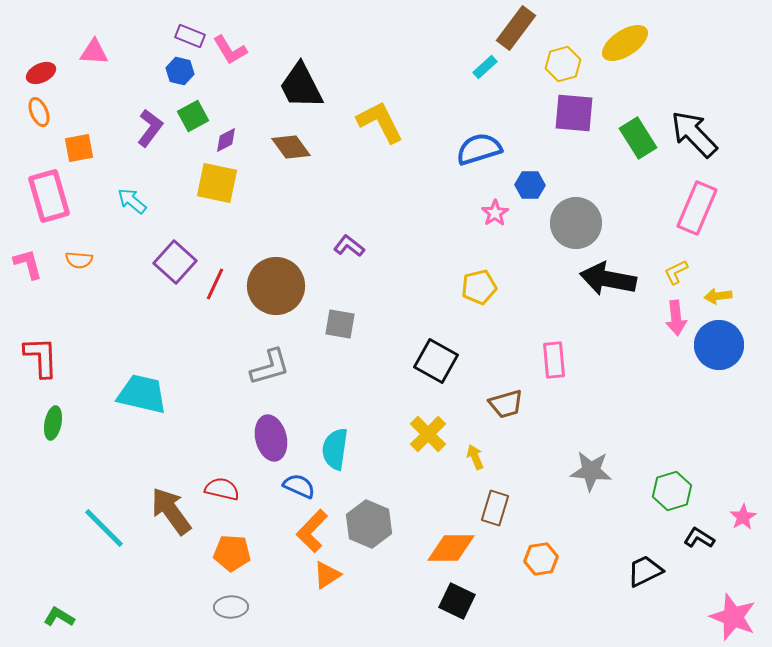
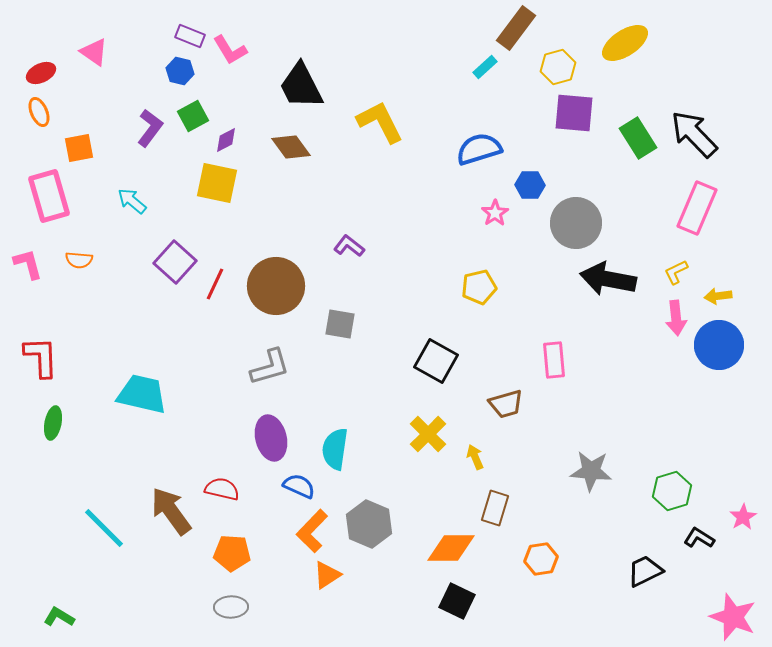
pink triangle at (94, 52): rotated 32 degrees clockwise
yellow hexagon at (563, 64): moved 5 px left, 3 px down
